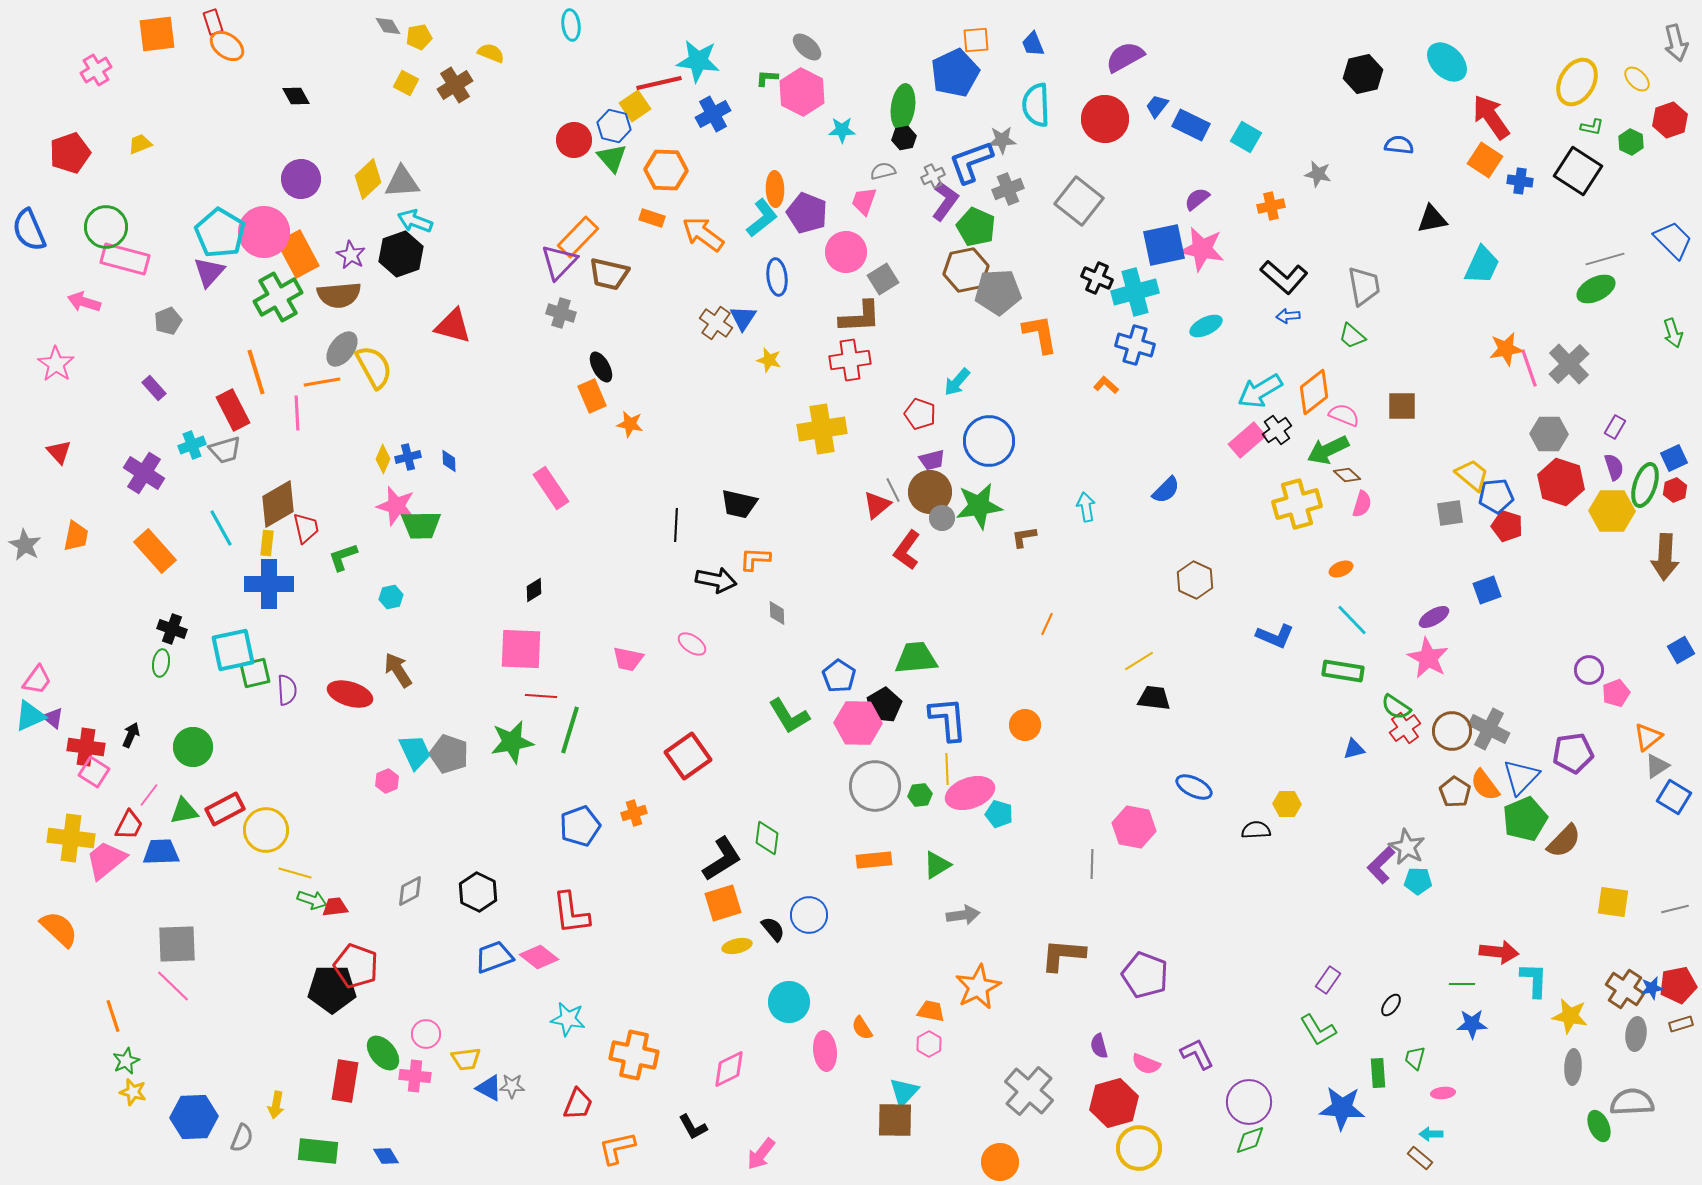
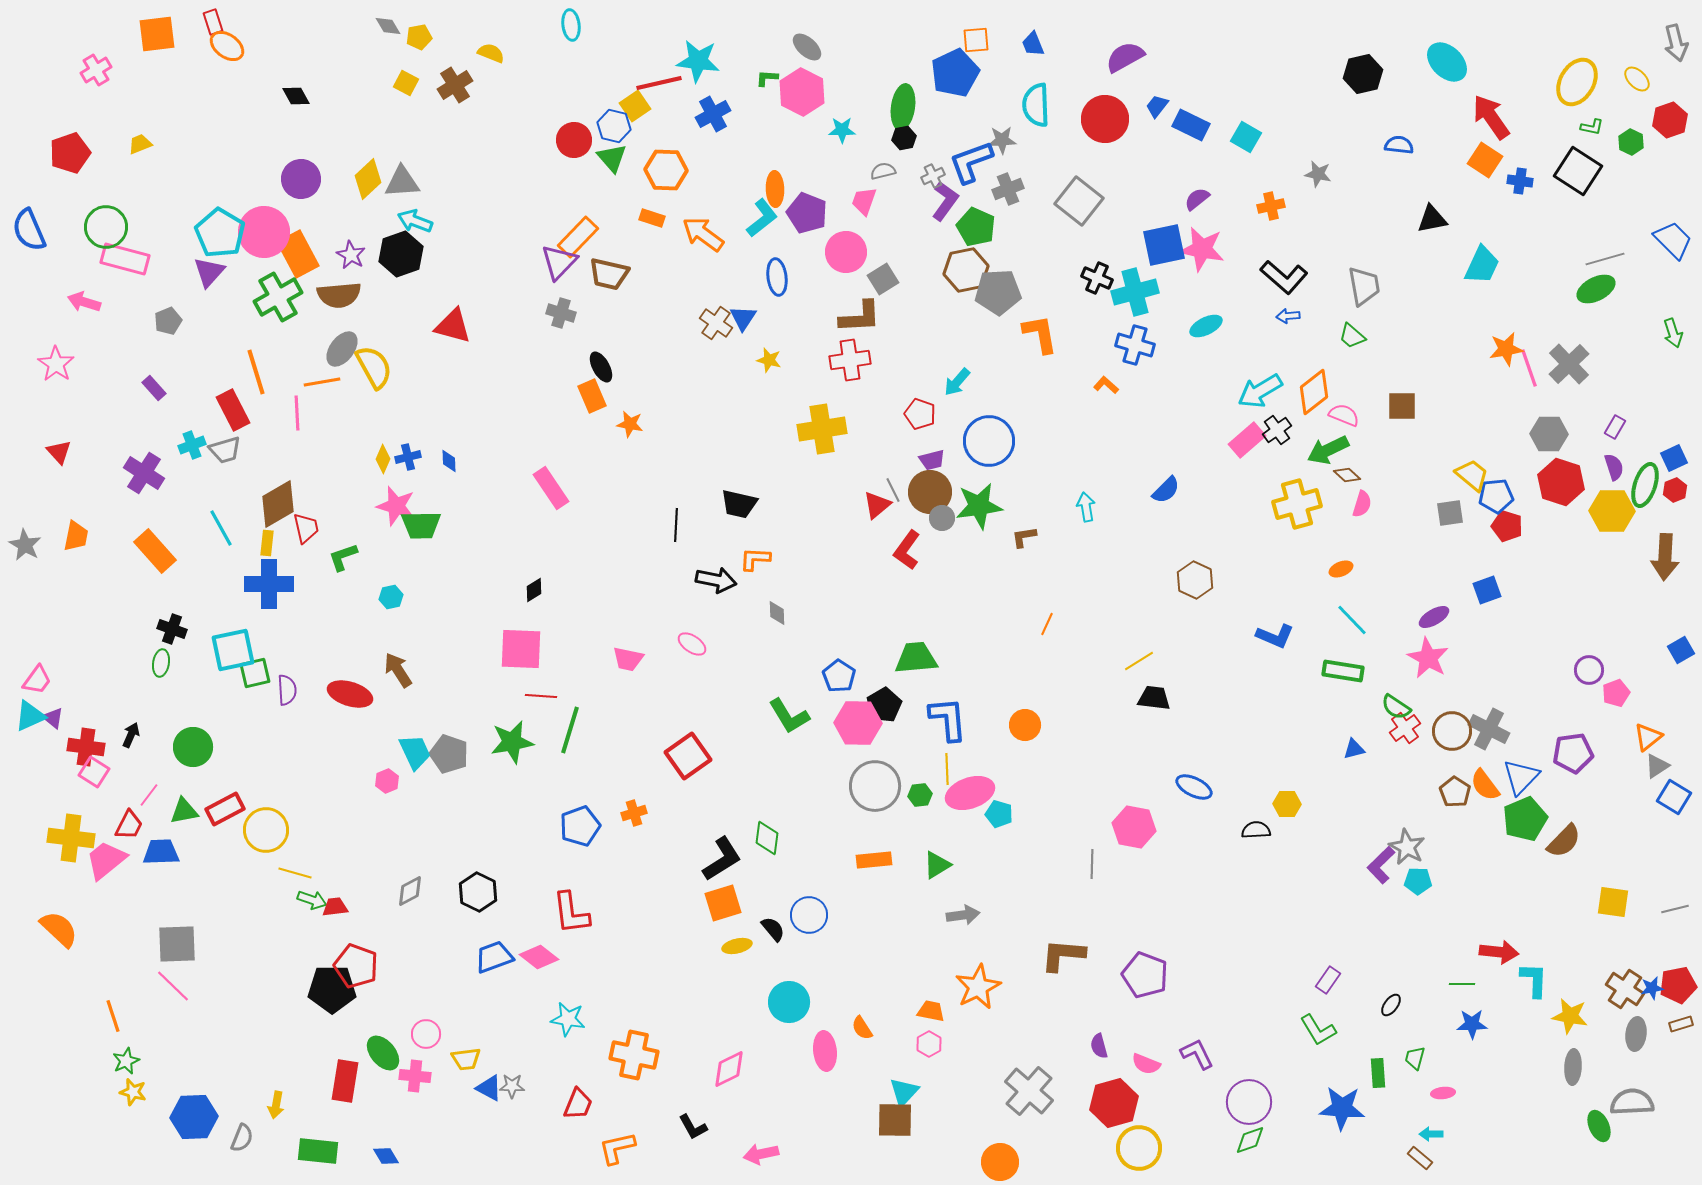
pink arrow at (761, 1154): rotated 40 degrees clockwise
